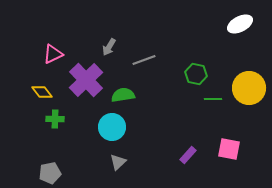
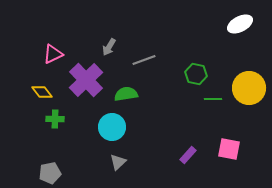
green semicircle: moved 3 px right, 1 px up
